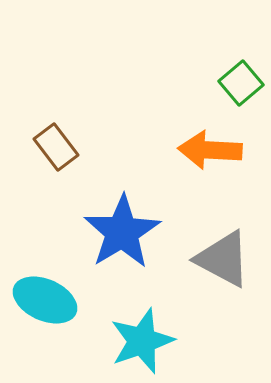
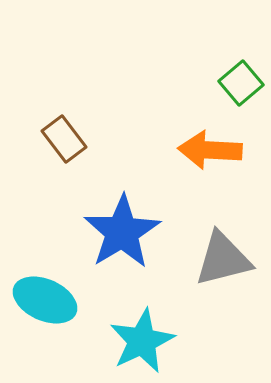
brown rectangle: moved 8 px right, 8 px up
gray triangle: rotated 42 degrees counterclockwise
cyan star: rotated 6 degrees counterclockwise
